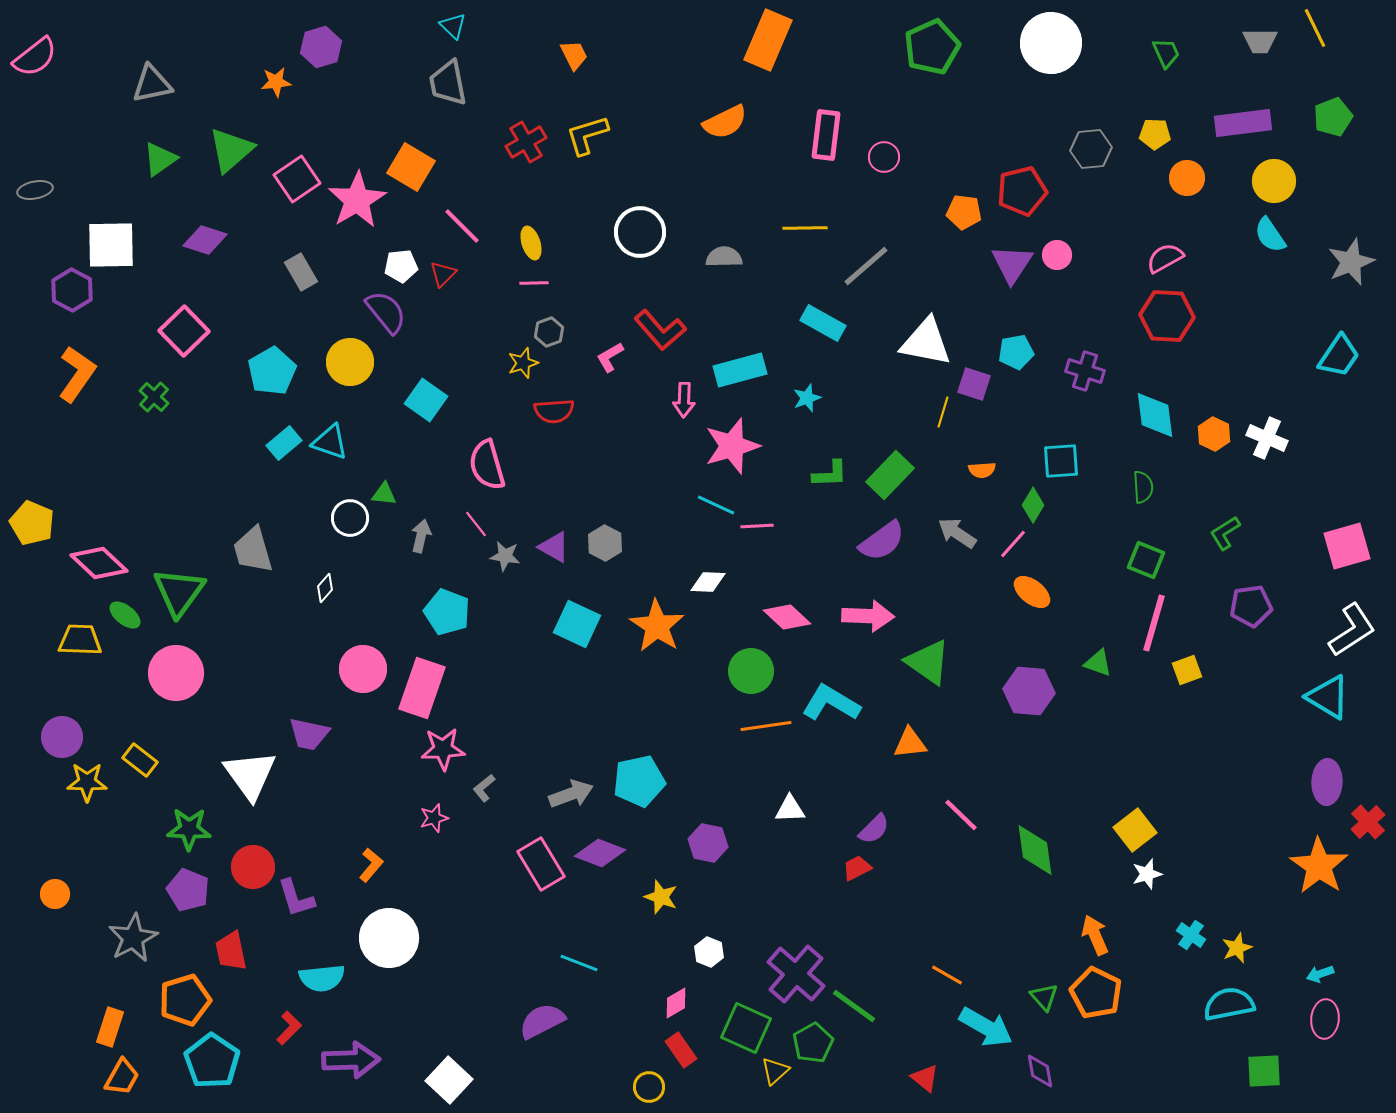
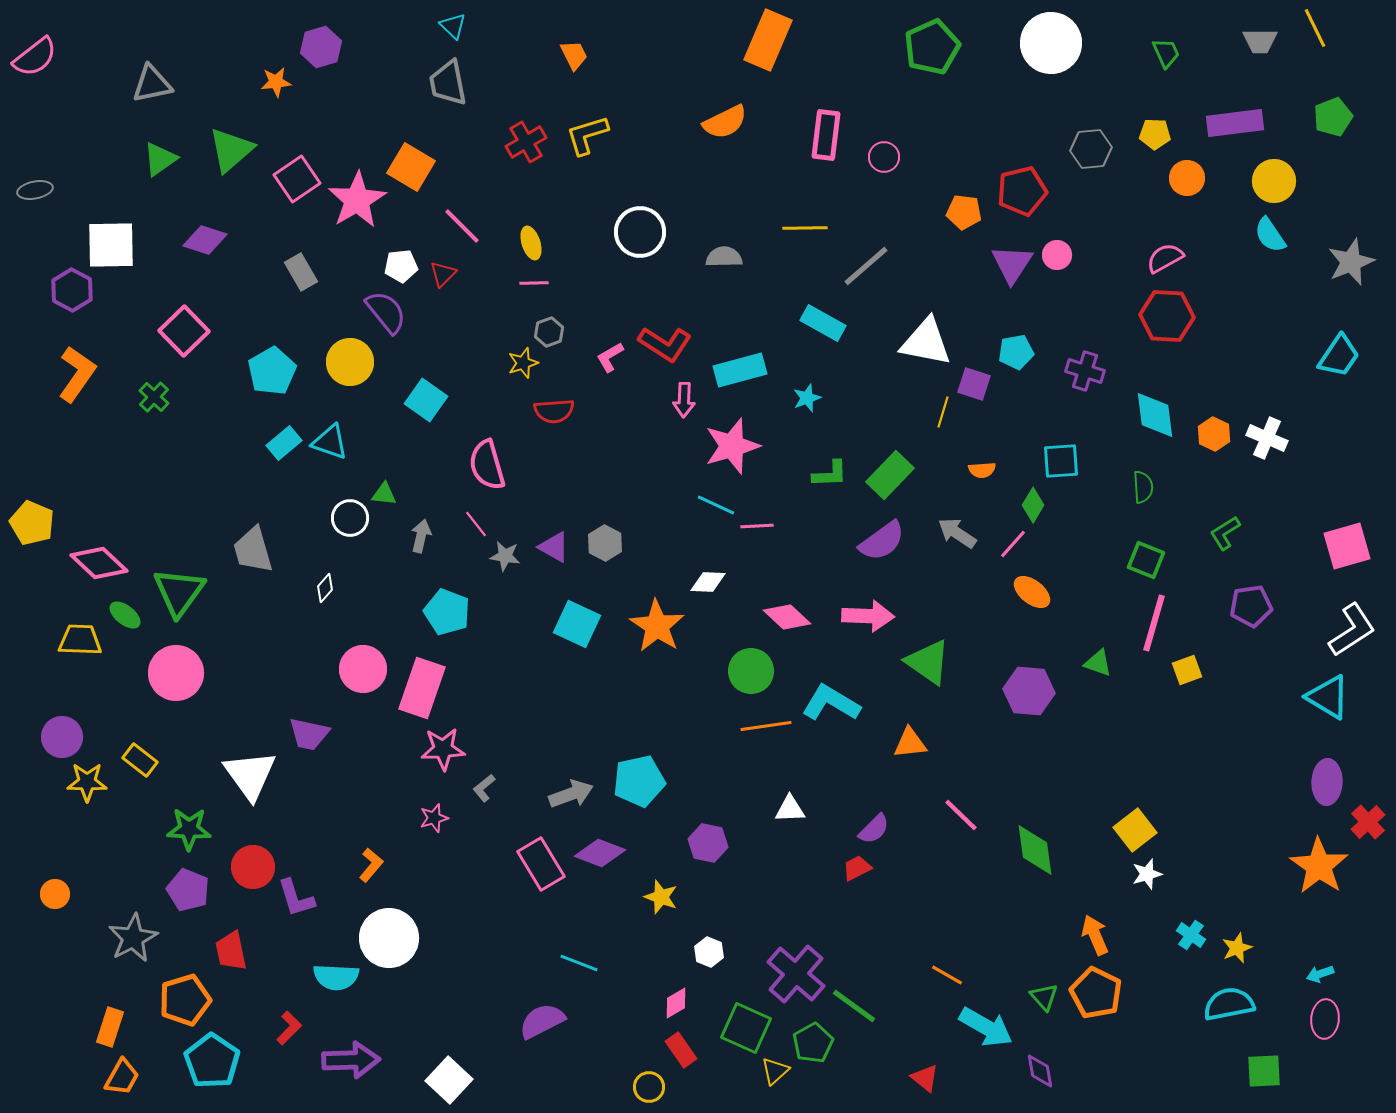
purple rectangle at (1243, 123): moved 8 px left
red L-shape at (660, 330): moved 5 px right, 14 px down; rotated 16 degrees counterclockwise
cyan semicircle at (322, 978): moved 14 px right, 1 px up; rotated 9 degrees clockwise
